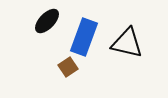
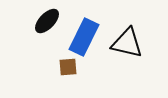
blue rectangle: rotated 6 degrees clockwise
brown square: rotated 30 degrees clockwise
